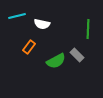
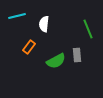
white semicircle: moved 2 px right; rotated 84 degrees clockwise
green line: rotated 24 degrees counterclockwise
gray rectangle: rotated 40 degrees clockwise
